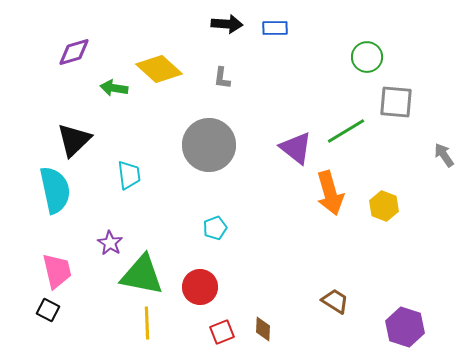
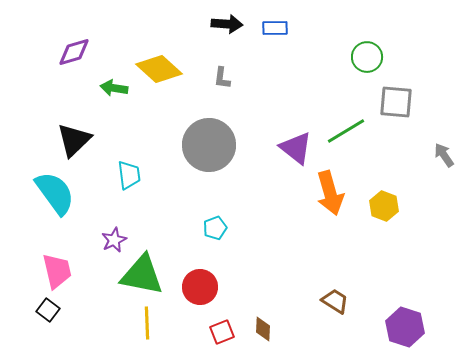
cyan semicircle: moved 3 px down; rotated 24 degrees counterclockwise
purple star: moved 4 px right, 3 px up; rotated 15 degrees clockwise
black square: rotated 10 degrees clockwise
